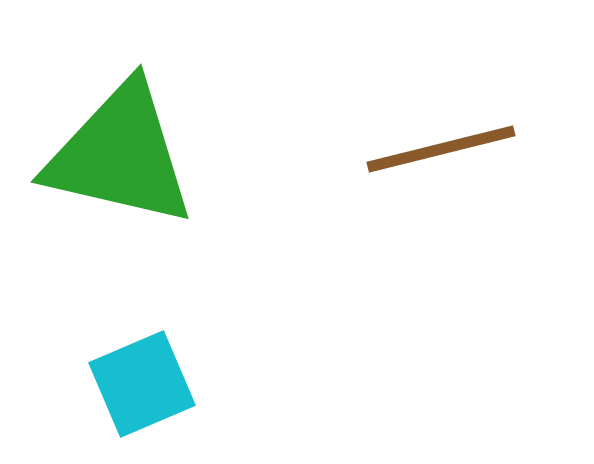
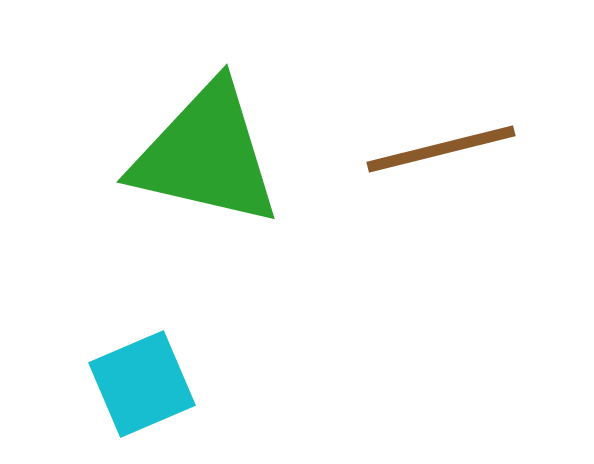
green triangle: moved 86 px right
